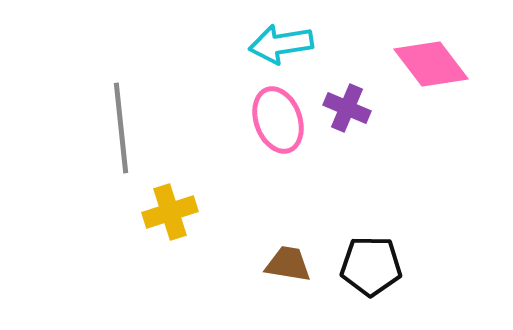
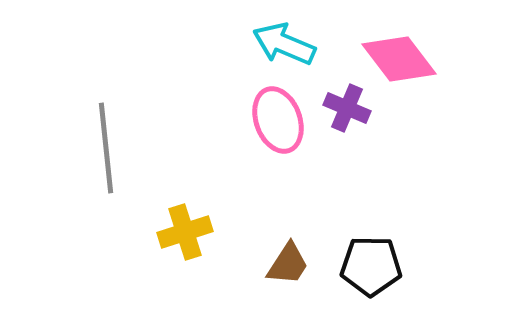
cyan arrow: moved 3 px right; rotated 32 degrees clockwise
pink diamond: moved 32 px left, 5 px up
gray line: moved 15 px left, 20 px down
yellow cross: moved 15 px right, 20 px down
brown trapezoid: rotated 114 degrees clockwise
